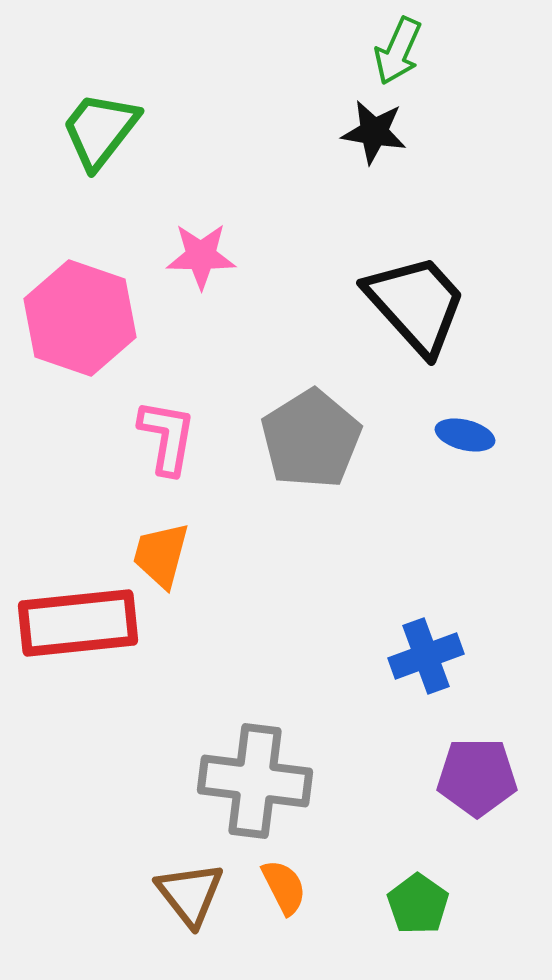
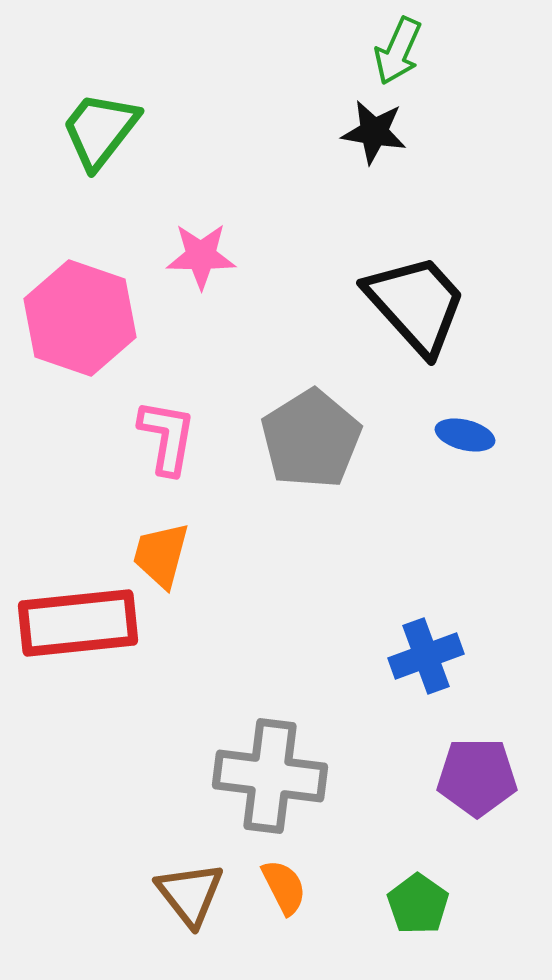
gray cross: moved 15 px right, 5 px up
